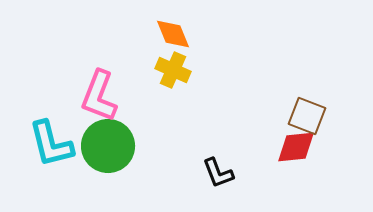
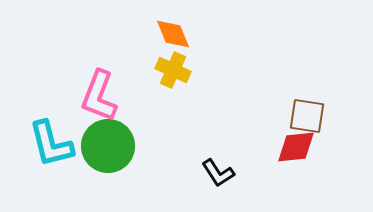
brown square: rotated 12 degrees counterclockwise
black L-shape: rotated 12 degrees counterclockwise
